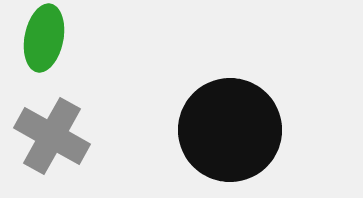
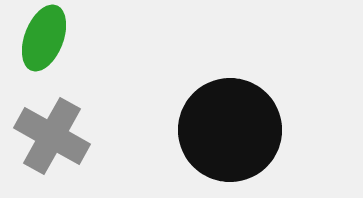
green ellipse: rotated 10 degrees clockwise
